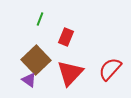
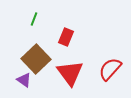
green line: moved 6 px left
brown square: moved 1 px up
red triangle: rotated 20 degrees counterclockwise
purple triangle: moved 5 px left
